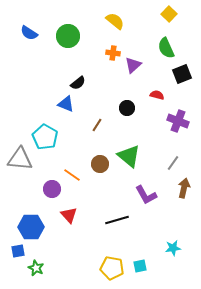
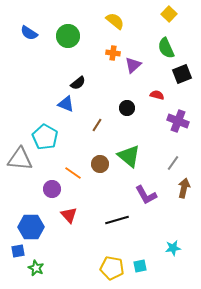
orange line: moved 1 px right, 2 px up
